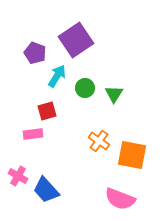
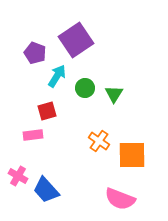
pink rectangle: moved 1 px down
orange square: rotated 12 degrees counterclockwise
